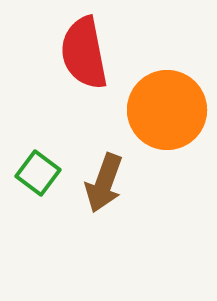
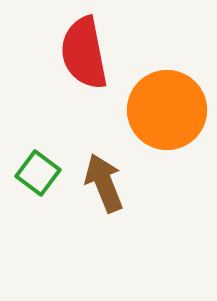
brown arrow: rotated 138 degrees clockwise
